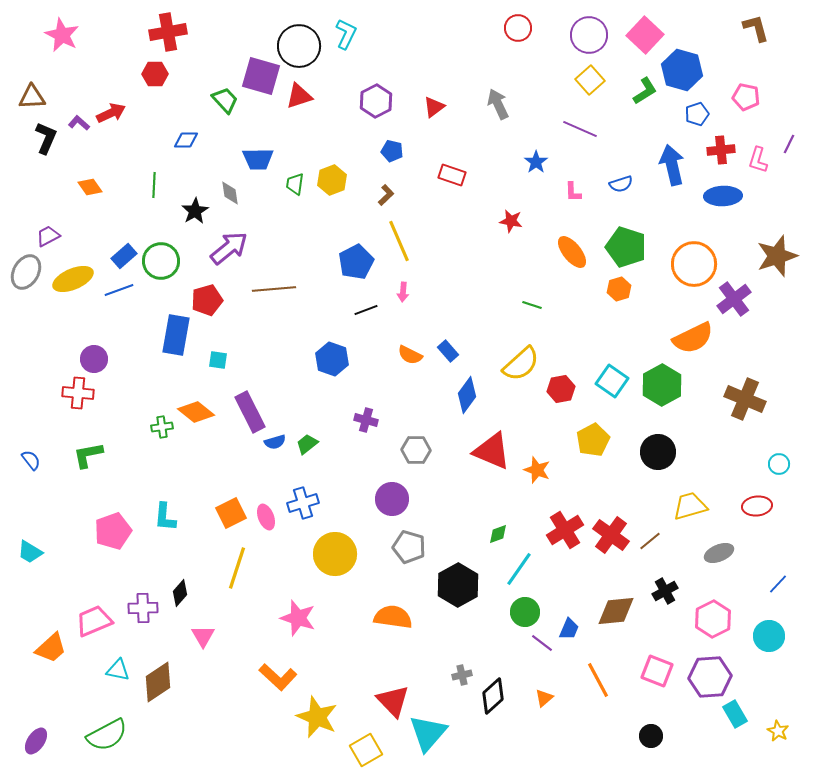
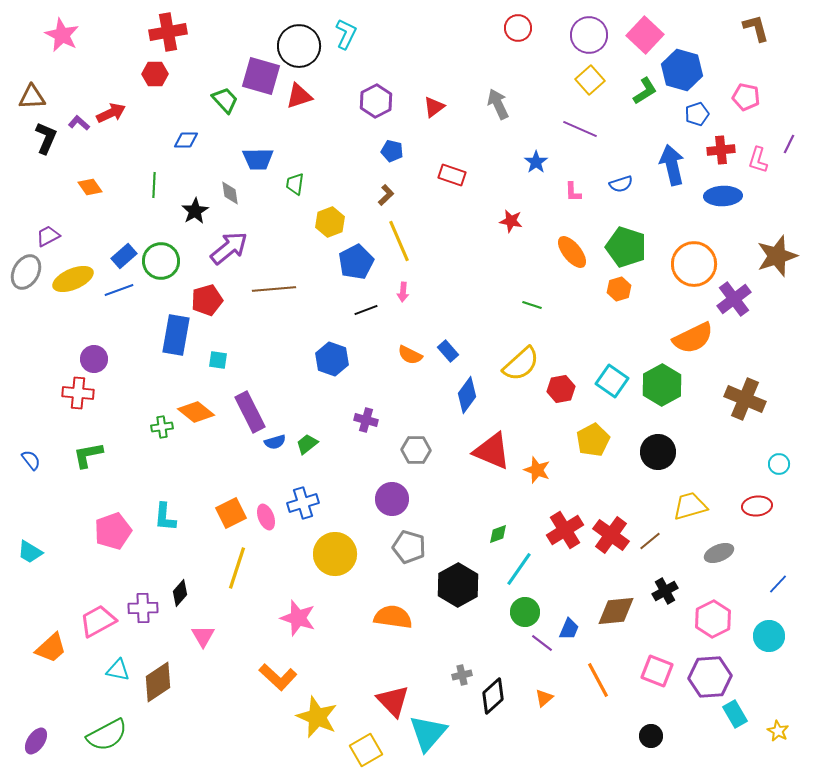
yellow hexagon at (332, 180): moved 2 px left, 42 px down
pink trapezoid at (94, 621): moved 4 px right; rotated 6 degrees counterclockwise
